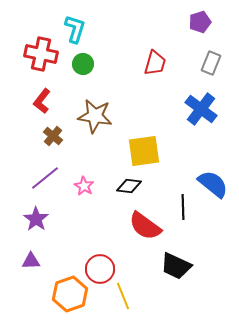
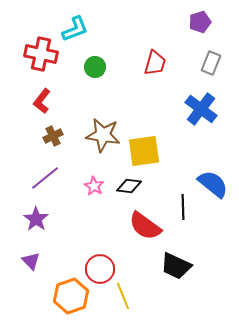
cyan L-shape: rotated 52 degrees clockwise
green circle: moved 12 px right, 3 px down
brown star: moved 8 px right, 19 px down
brown cross: rotated 24 degrees clockwise
pink star: moved 10 px right
purple triangle: rotated 48 degrees clockwise
orange hexagon: moved 1 px right, 2 px down
